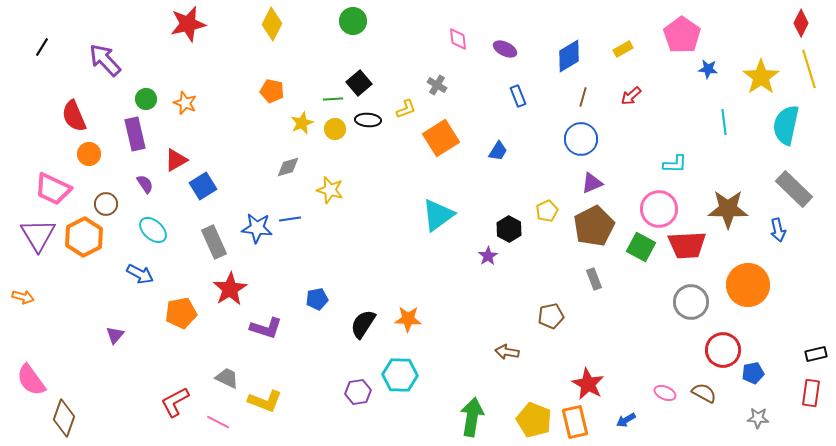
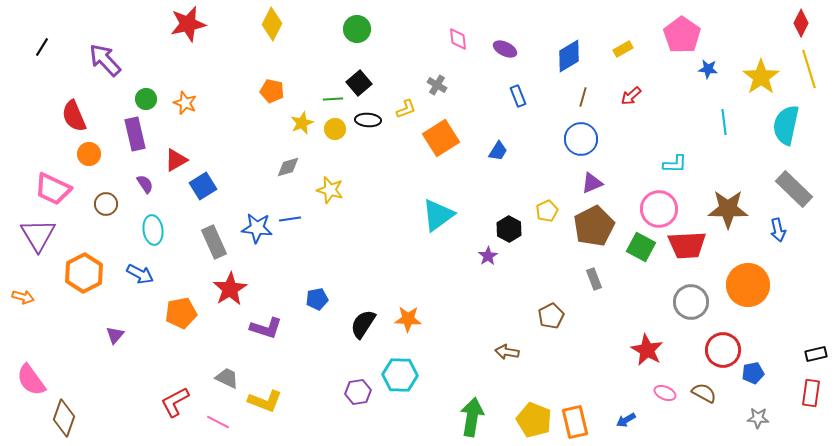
green circle at (353, 21): moved 4 px right, 8 px down
cyan ellipse at (153, 230): rotated 40 degrees clockwise
orange hexagon at (84, 237): moved 36 px down
brown pentagon at (551, 316): rotated 15 degrees counterclockwise
red star at (588, 384): moved 59 px right, 34 px up
